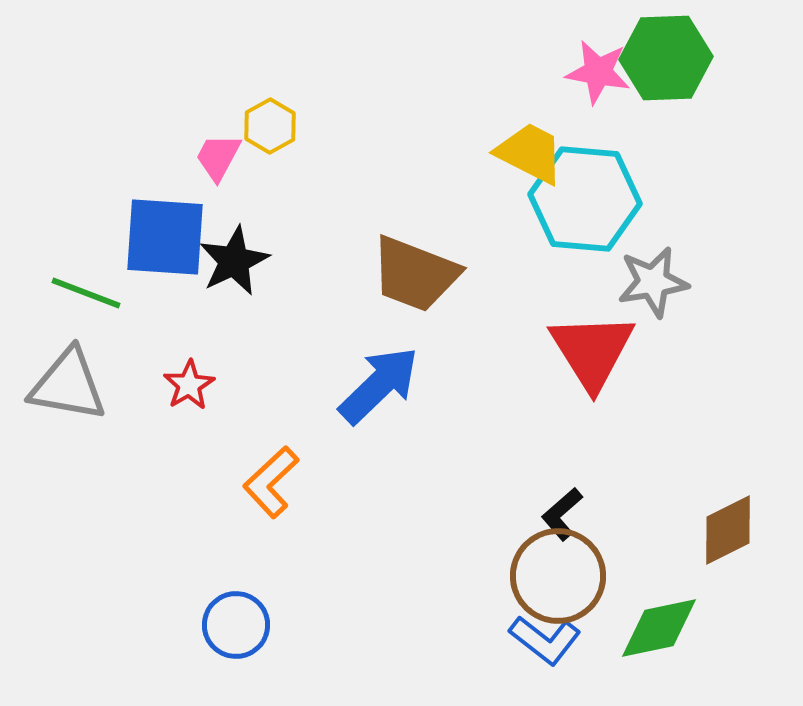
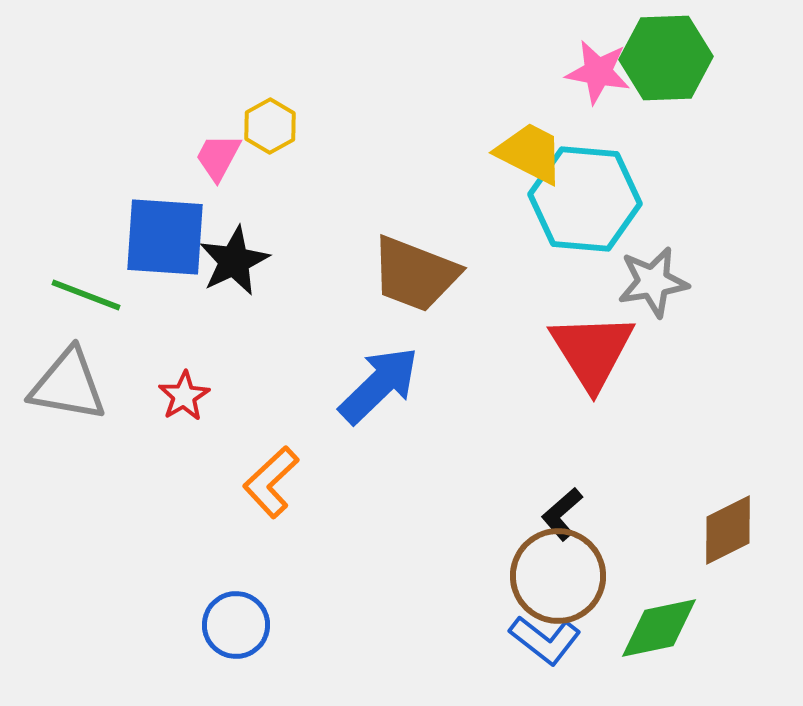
green line: moved 2 px down
red star: moved 5 px left, 11 px down
